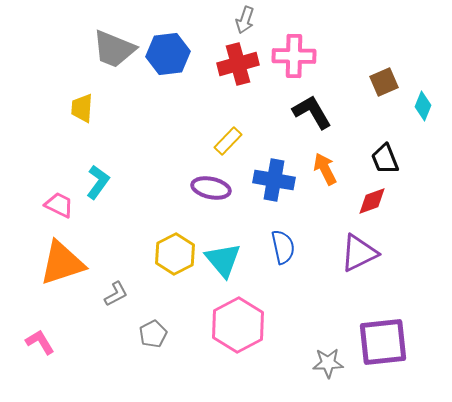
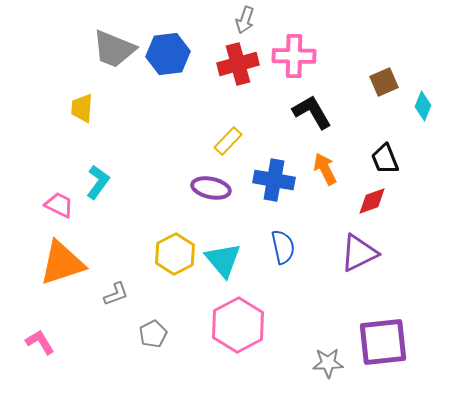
gray L-shape: rotated 8 degrees clockwise
